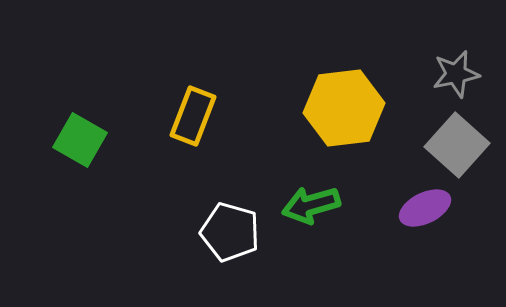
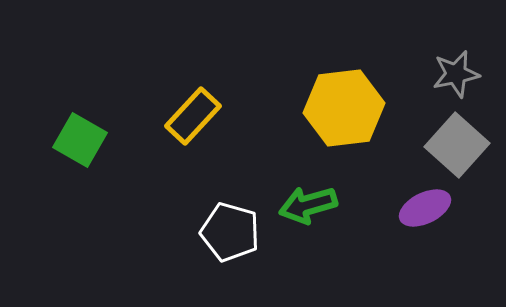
yellow rectangle: rotated 22 degrees clockwise
green arrow: moved 3 px left
